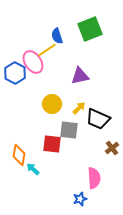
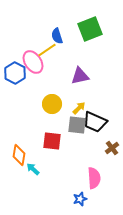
black trapezoid: moved 3 px left, 3 px down
gray square: moved 8 px right, 5 px up
red square: moved 3 px up
